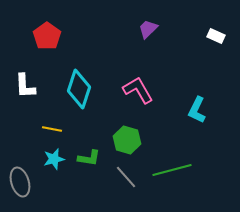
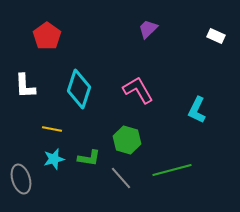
gray line: moved 5 px left, 1 px down
gray ellipse: moved 1 px right, 3 px up
